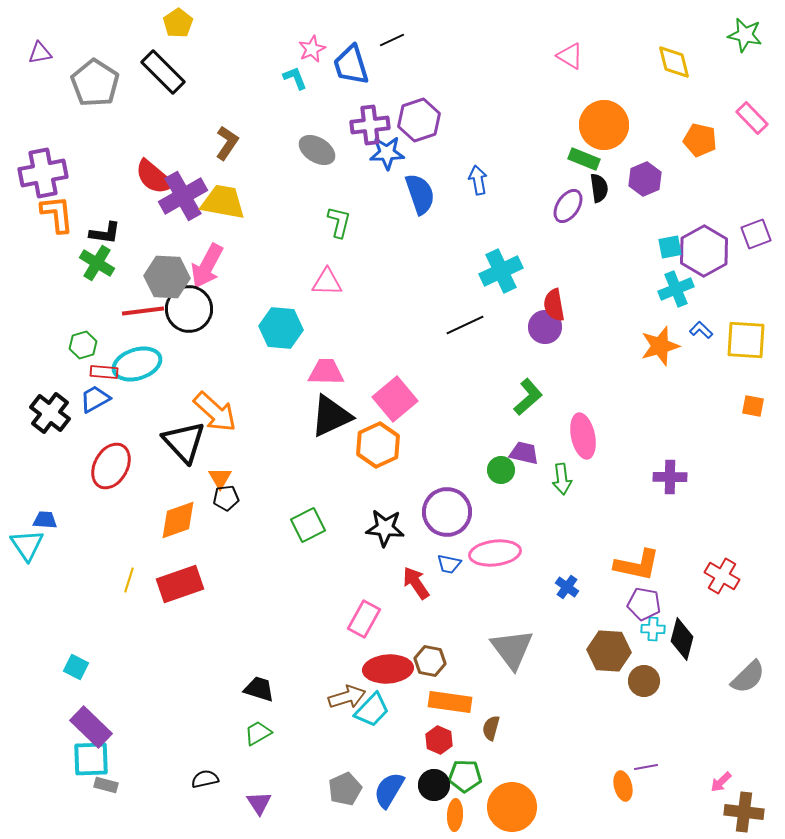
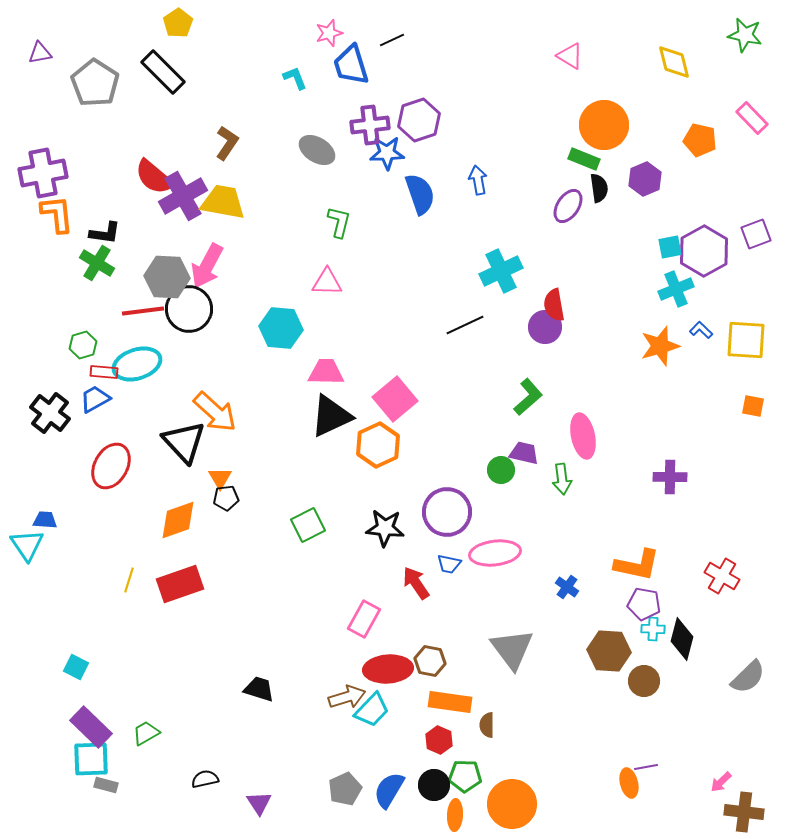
pink star at (312, 49): moved 17 px right, 16 px up; rotated 8 degrees clockwise
brown semicircle at (491, 728): moved 4 px left, 3 px up; rotated 15 degrees counterclockwise
green trapezoid at (258, 733): moved 112 px left
orange ellipse at (623, 786): moved 6 px right, 3 px up
orange circle at (512, 807): moved 3 px up
